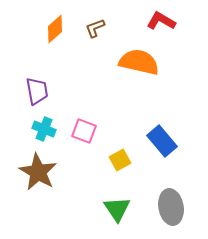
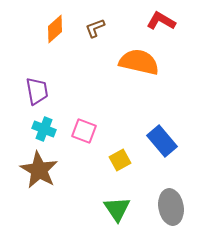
brown star: moved 1 px right, 2 px up
